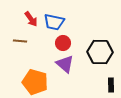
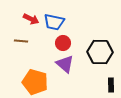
red arrow: rotated 28 degrees counterclockwise
brown line: moved 1 px right
